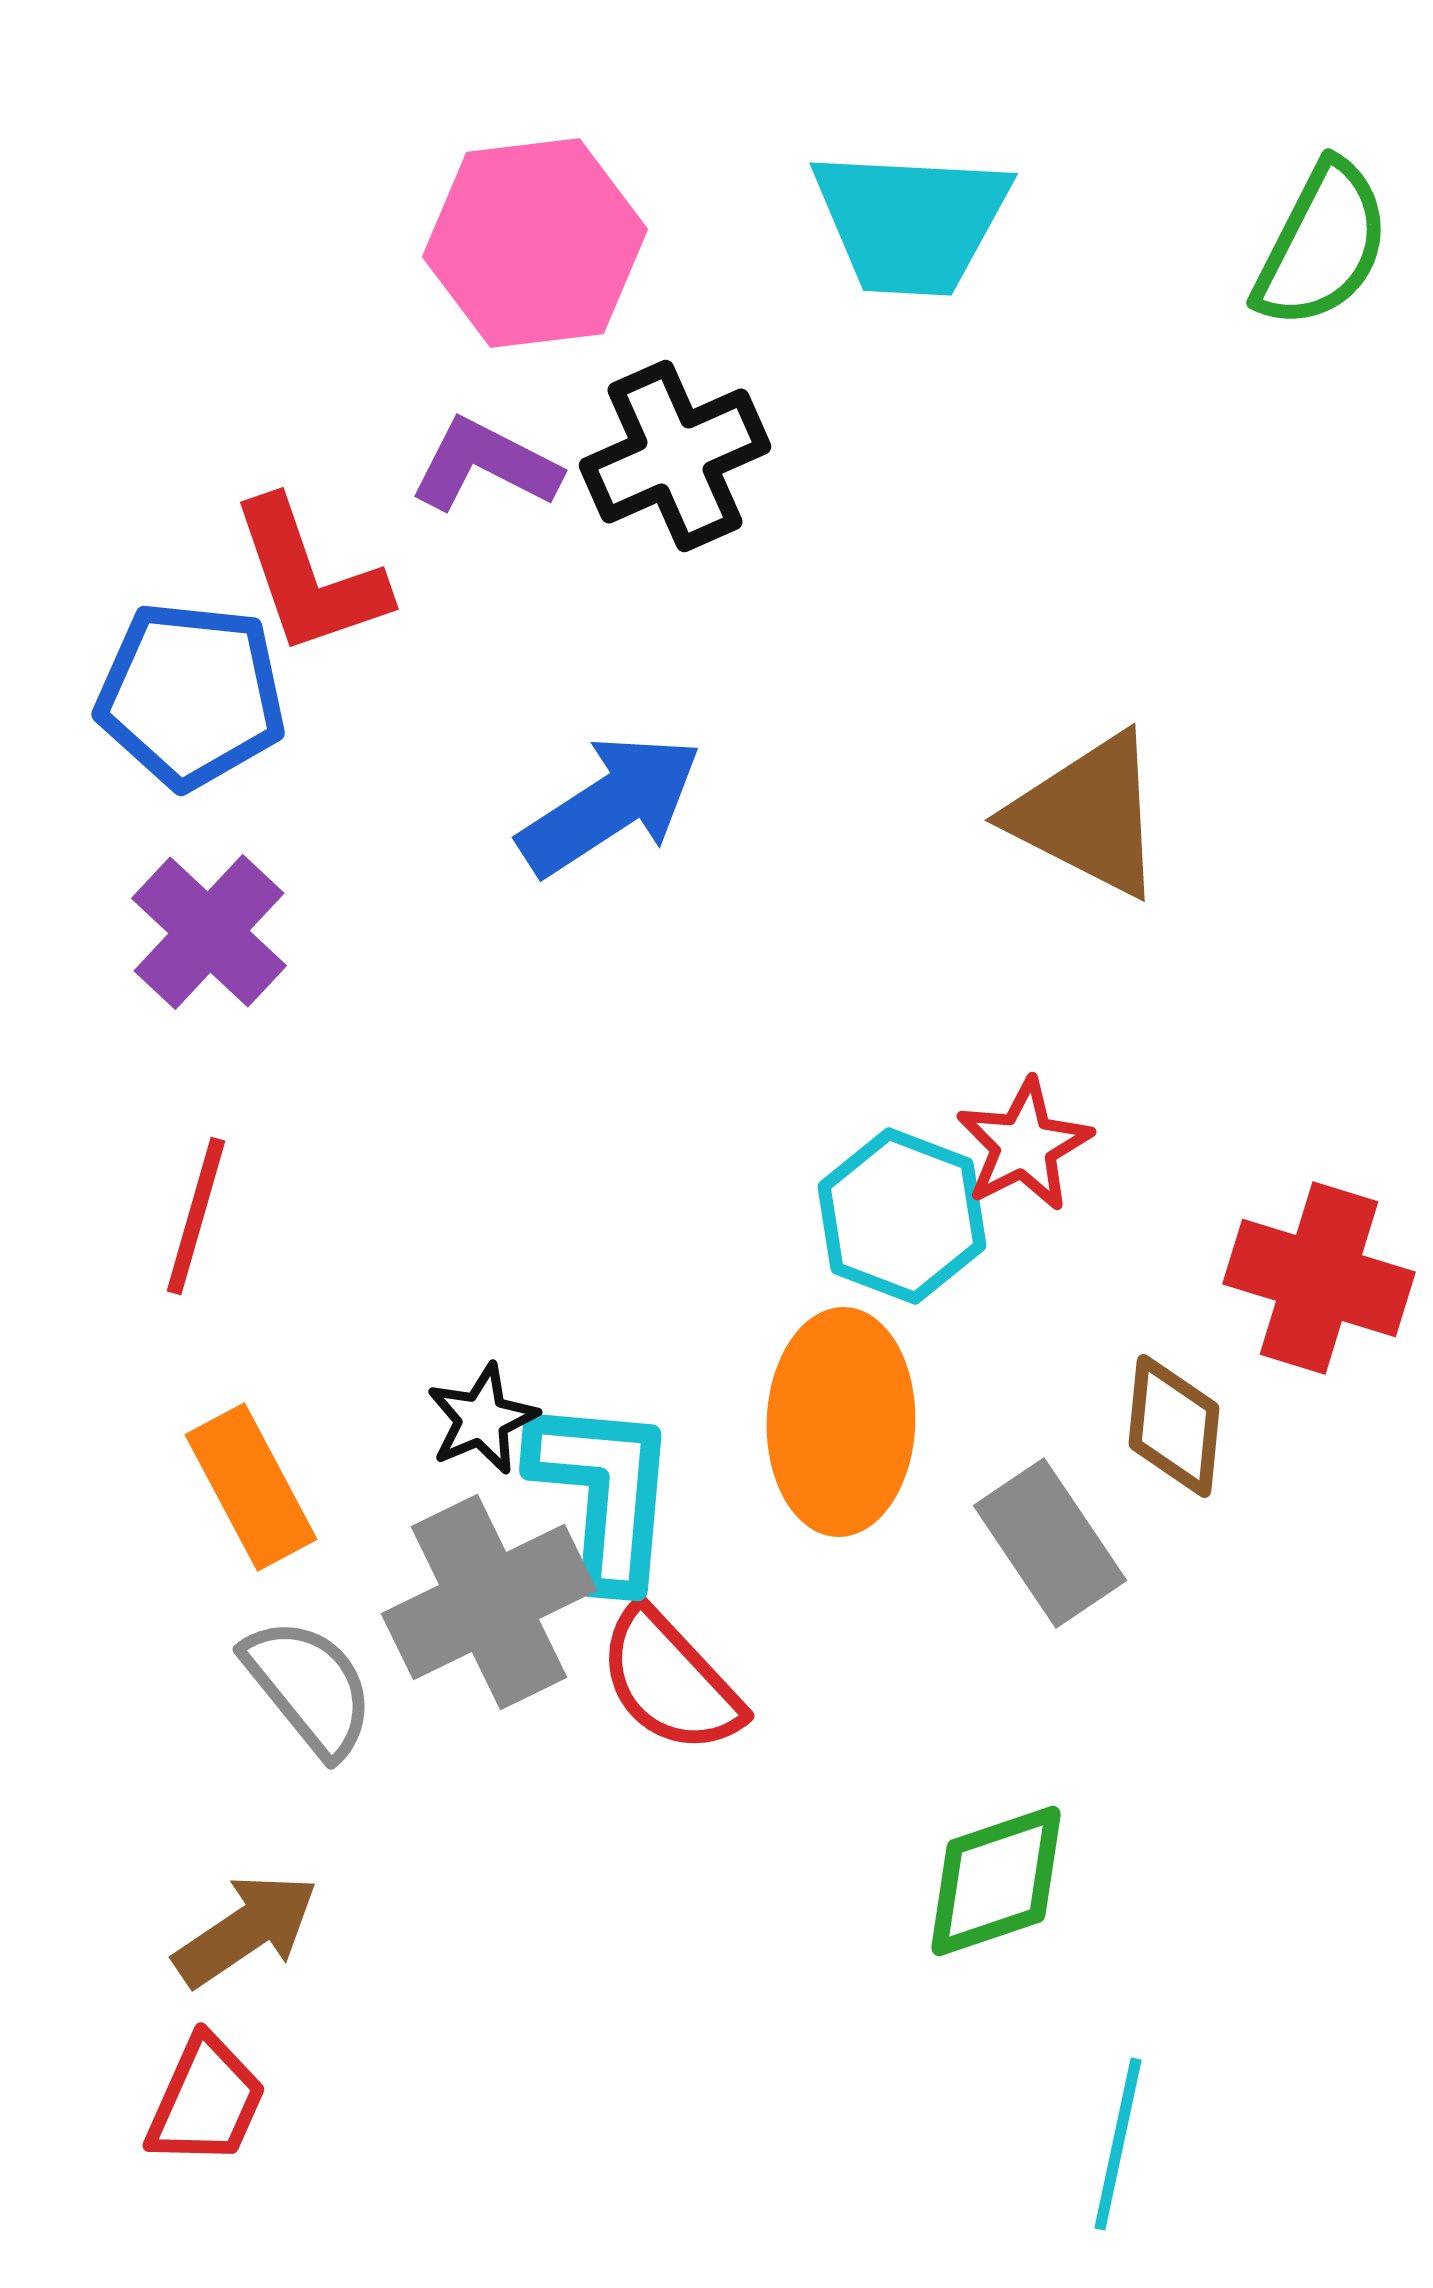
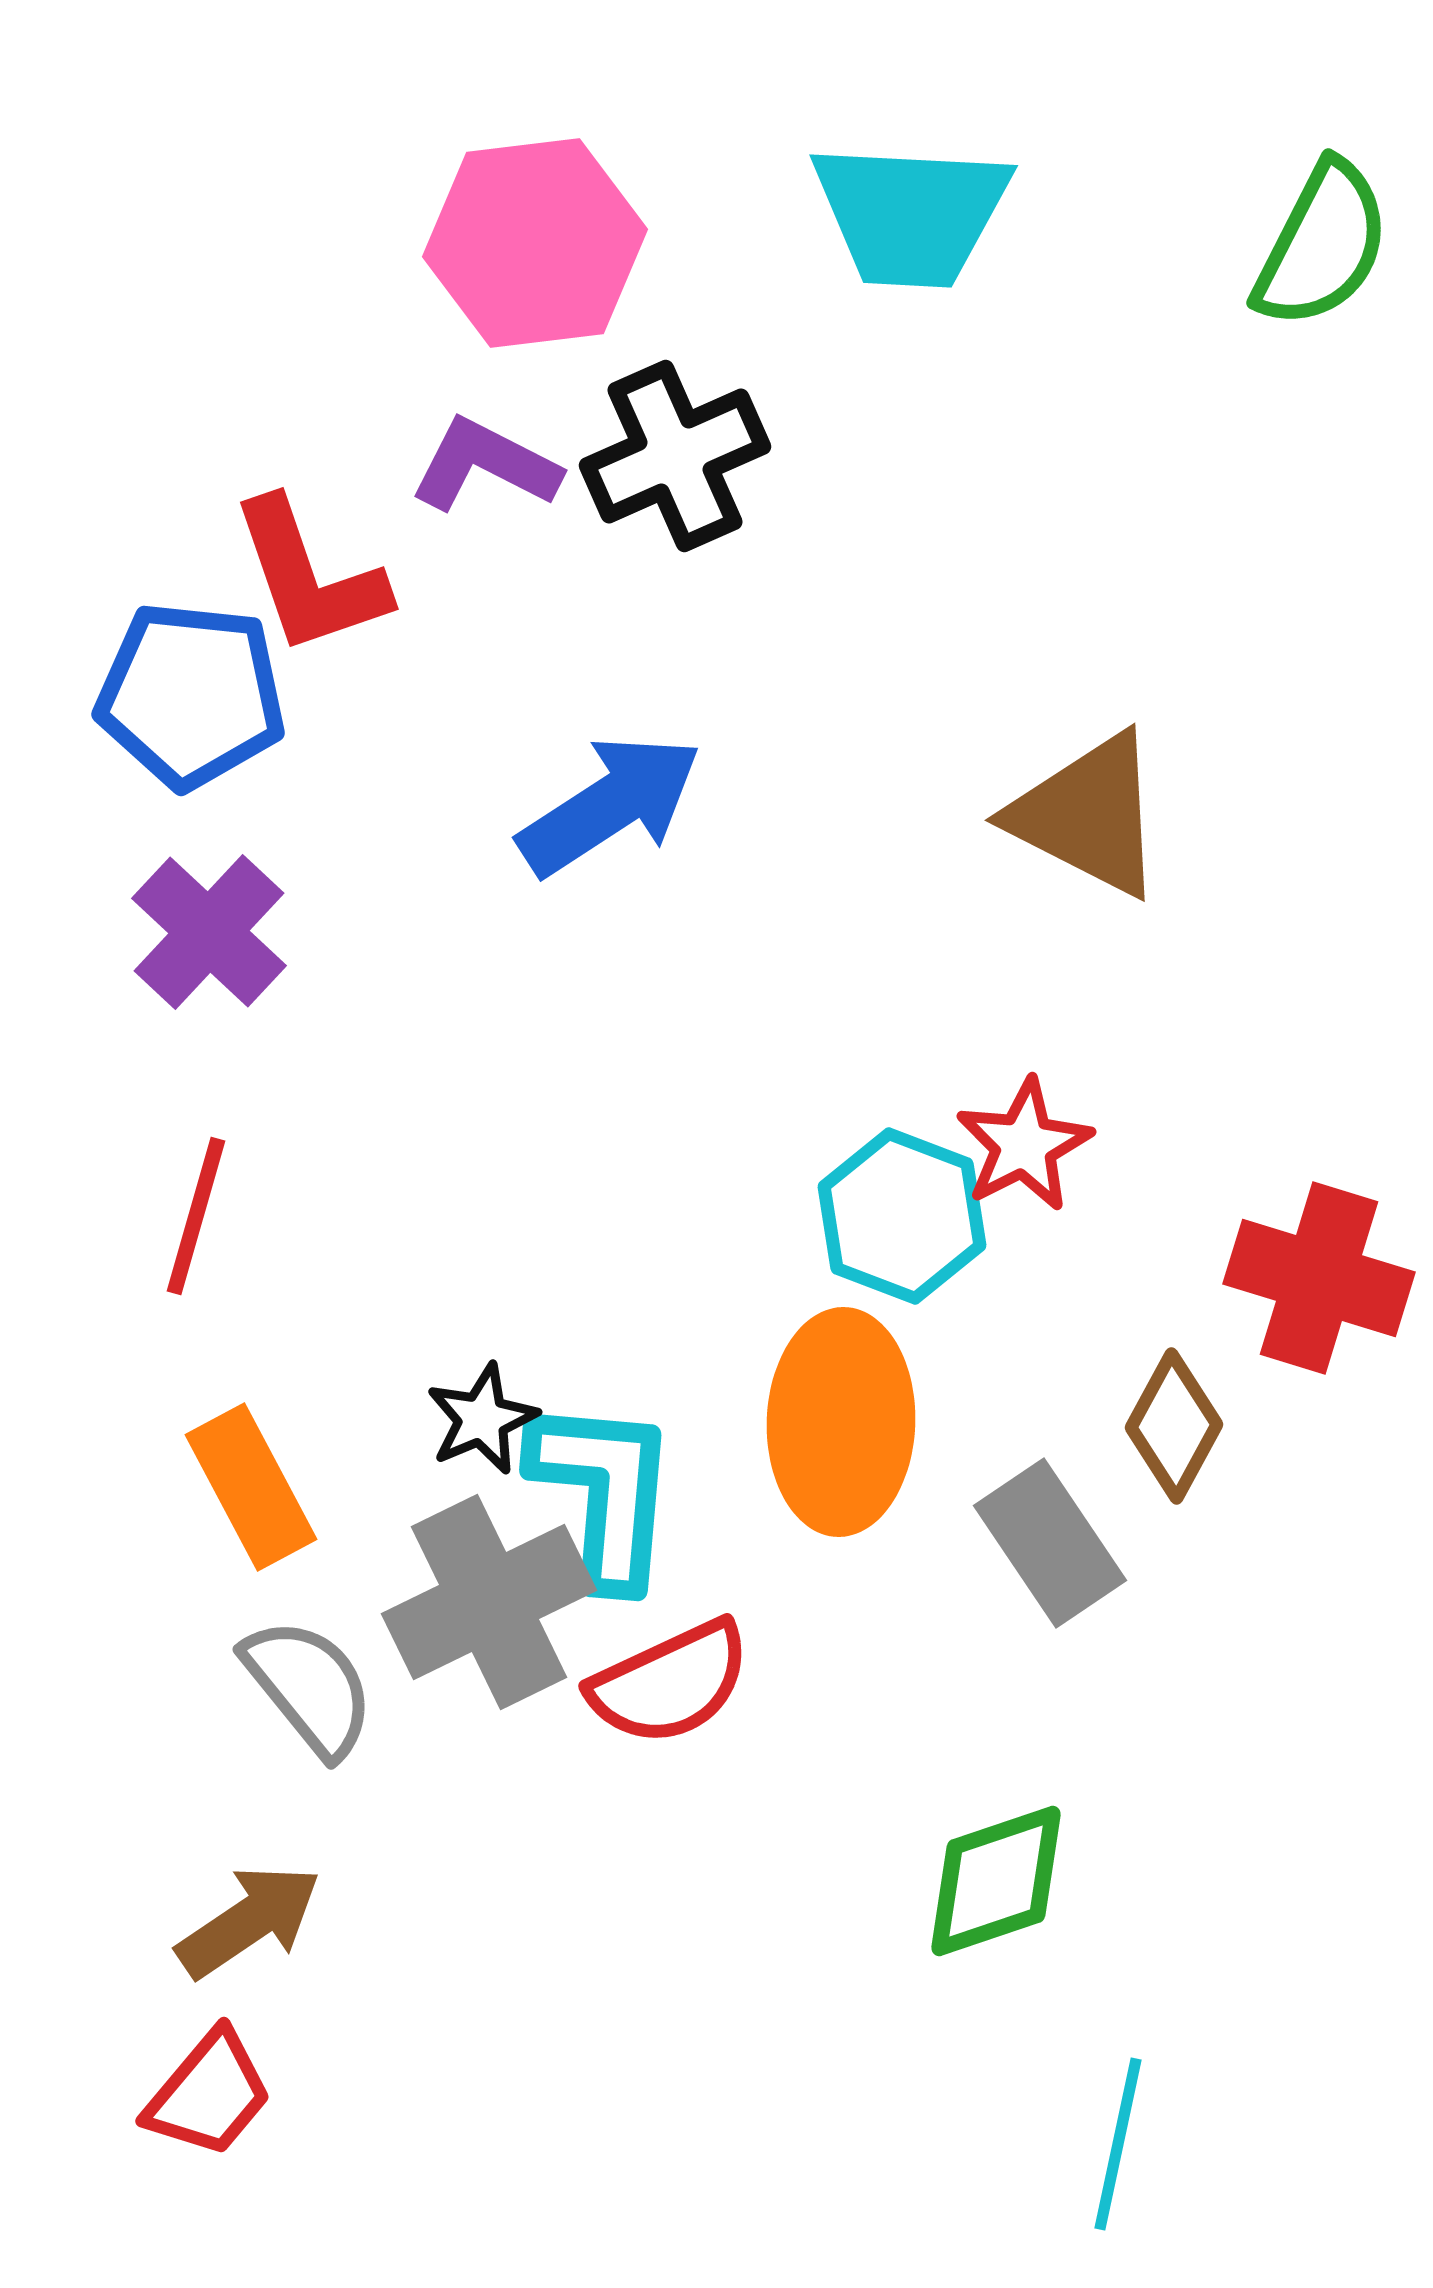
cyan trapezoid: moved 8 px up
brown diamond: rotated 23 degrees clockwise
red semicircle: moved 2 px down; rotated 72 degrees counterclockwise
brown arrow: moved 3 px right, 9 px up
red trapezoid: moved 3 px right, 7 px up; rotated 16 degrees clockwise
